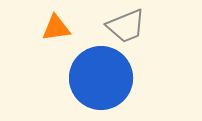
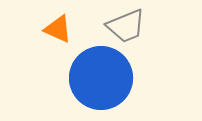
orange triangle: moved 2 px right, 1 px down; rotated 32 degrees clockwise
